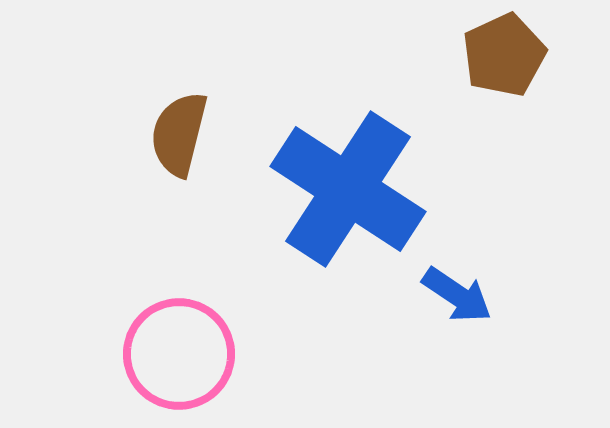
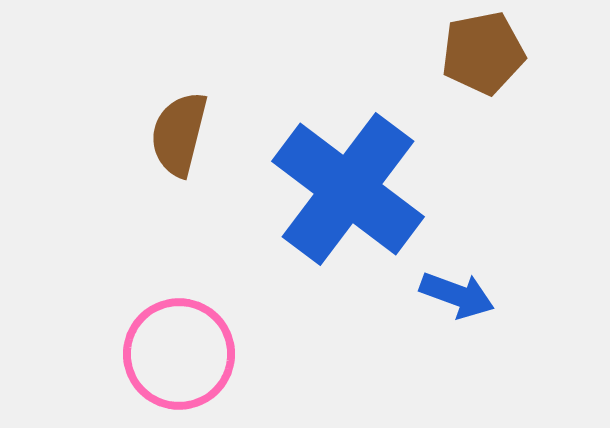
brown pentagon: moved 21 px left, 2 px up; rotated 14 degrees clockwise
blue cross: rotated 4 degrees clockwise
blue arrow: rotated 14 degrees counterclockwise
